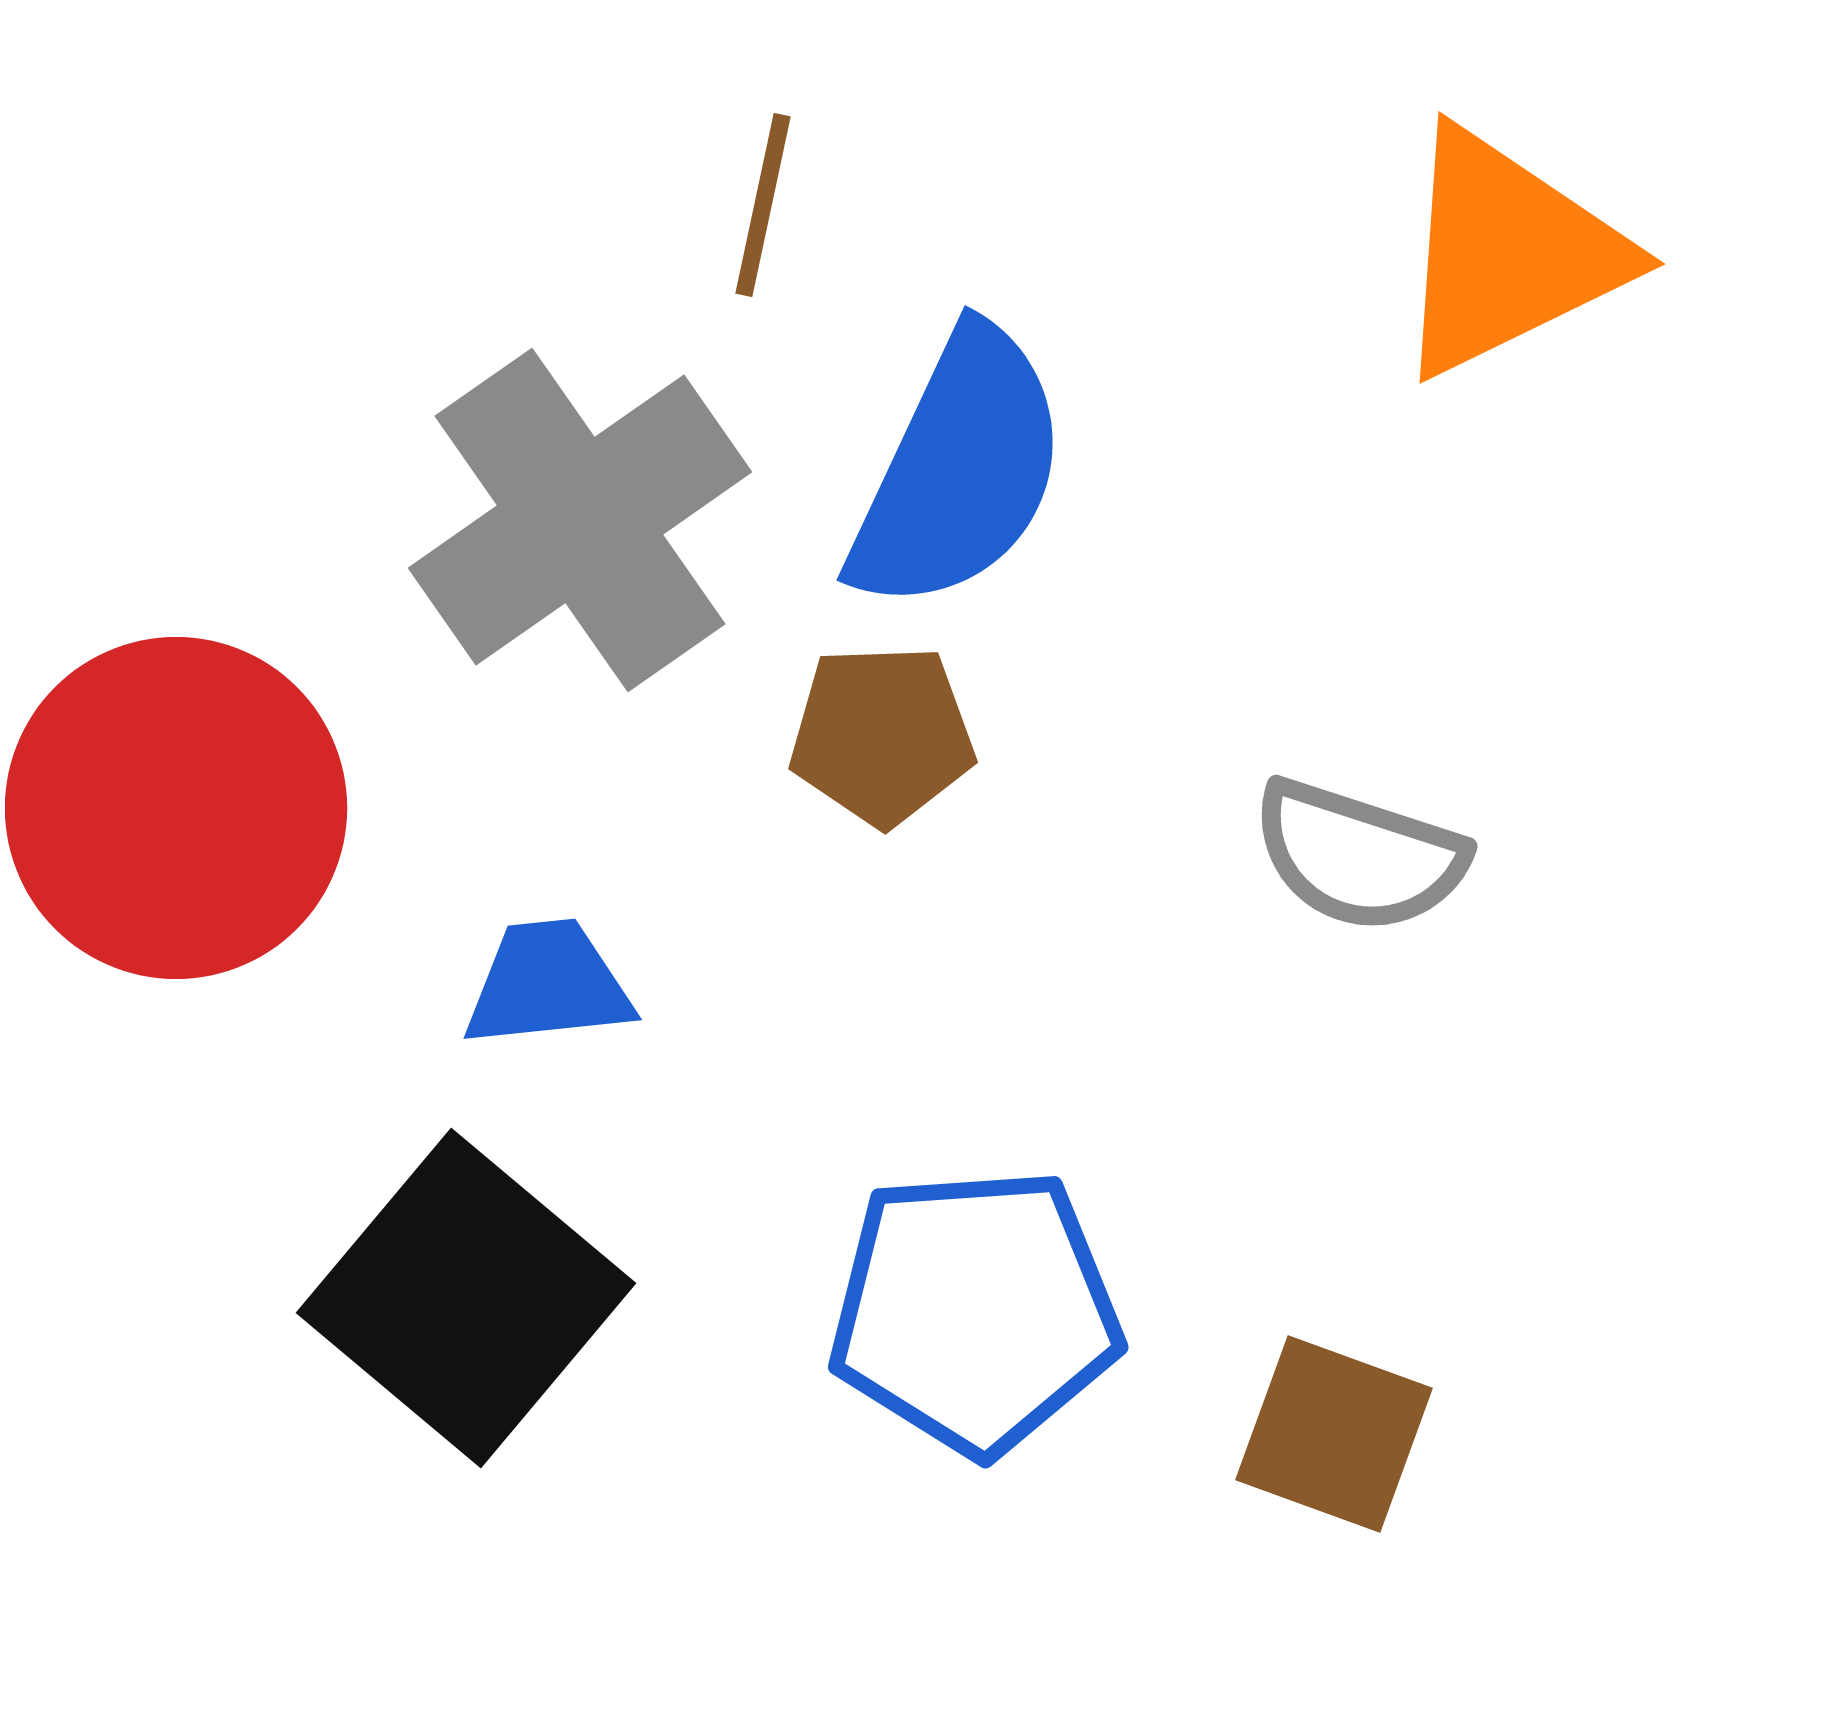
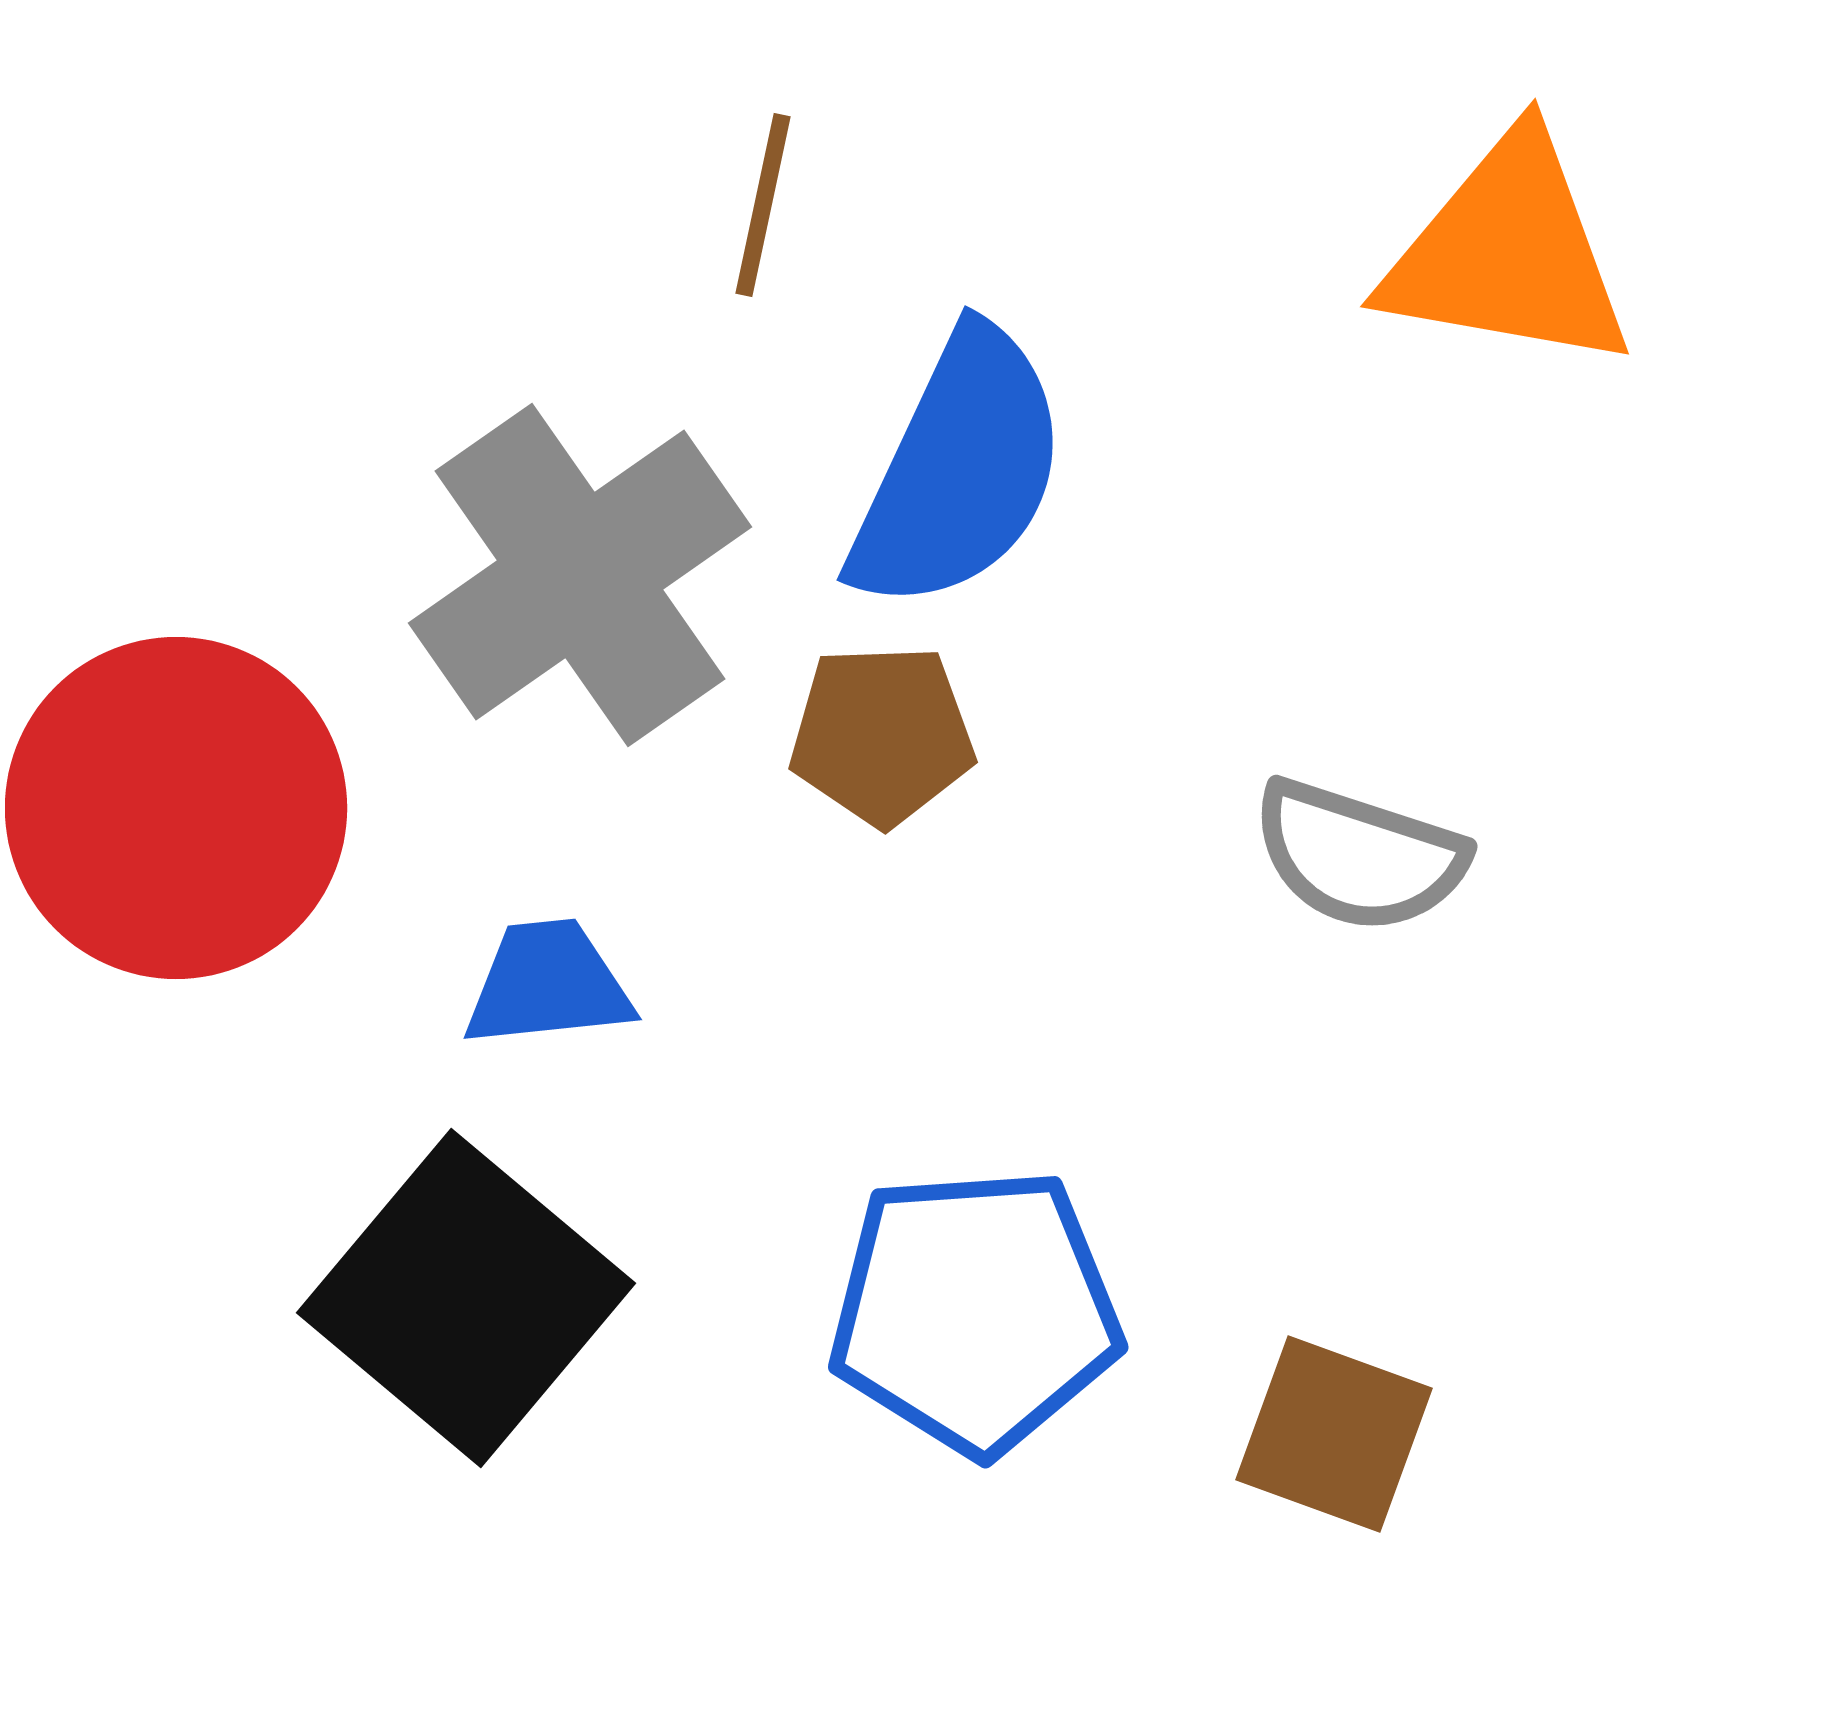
orange triangle: rotated 36 degrees clockwise
gray cross: moved 55 px down
